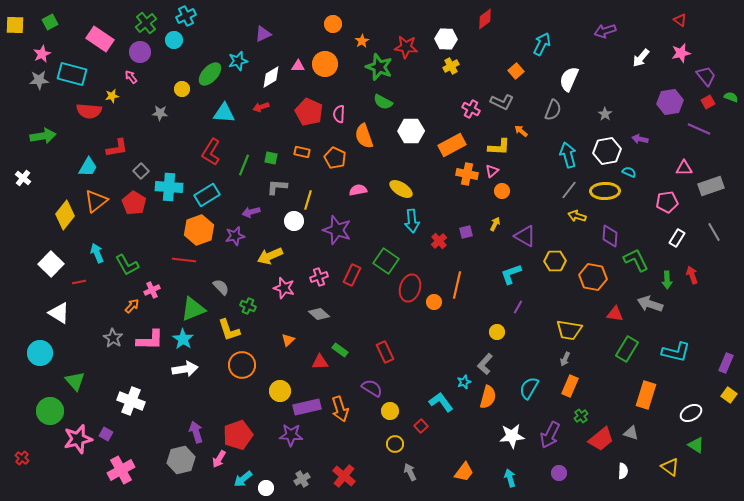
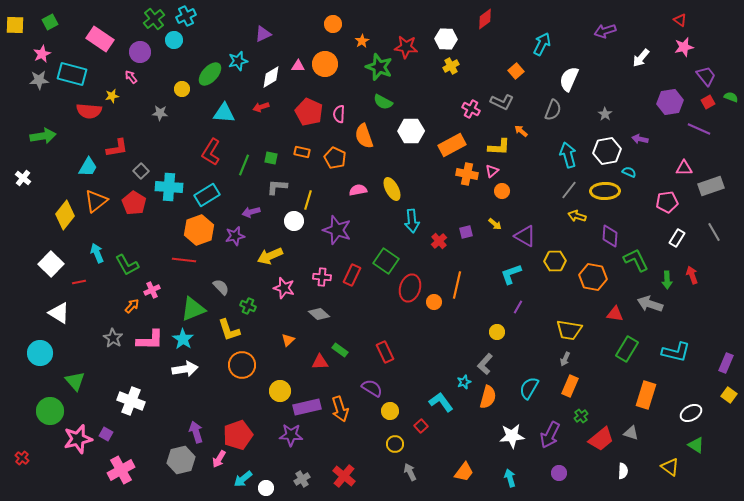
green cross at (146, 23): moved 8 px right, 4 px up
pink star at (681, 53): moved 3 px right, 6 px up
yellow ellipse at (401, 189): moved 9 px left; rotated 30 degrees clockwise
yellow arrow at (495, 224): rotated 104 degrees clockwise
pink cross at (319, 277): moved 3 px right; rotated 24 degrees clockwise
